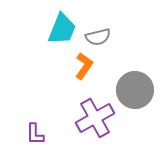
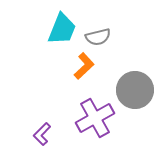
orange L-shape: rotated 12 degrees clockwise
purple L-shape: moved 7 px right; rotated 45 degrees clockwise
